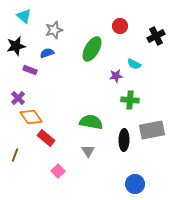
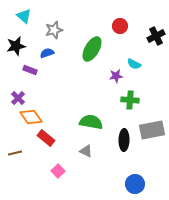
gray triangle: moved 2 px left; rotated 32 degrees counterclockwise
brown line: moved 2 px up; rotated 56 degrees clockwise
